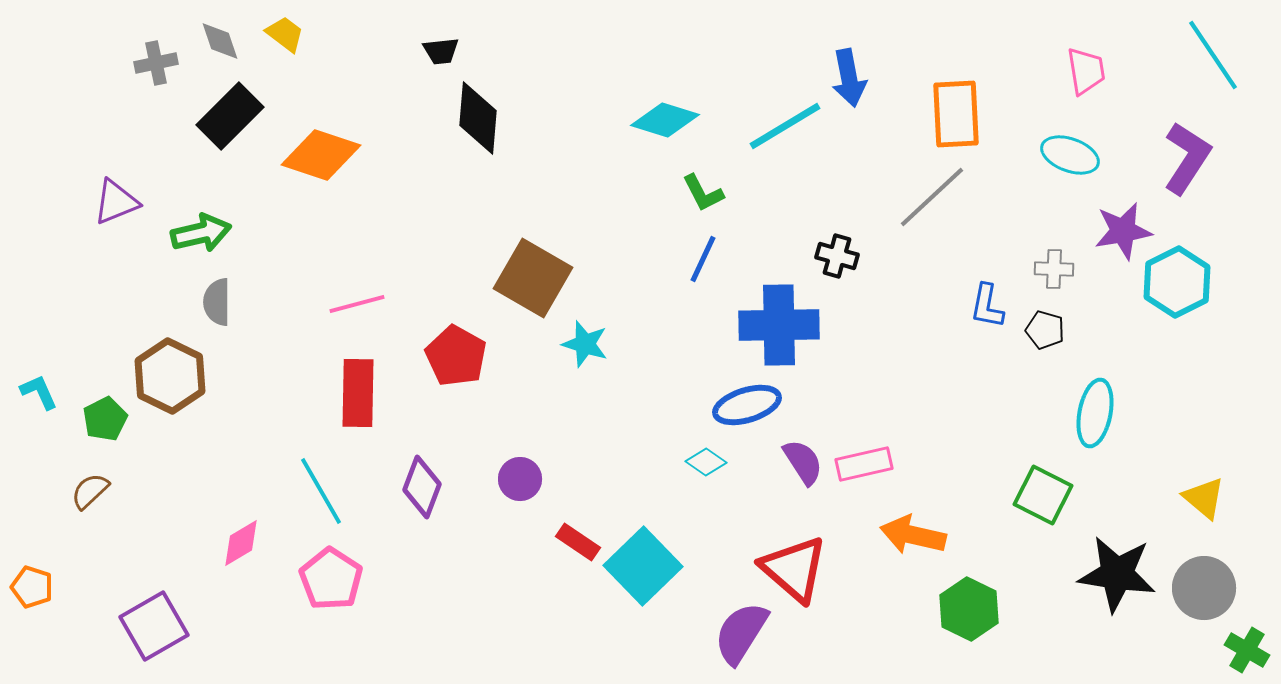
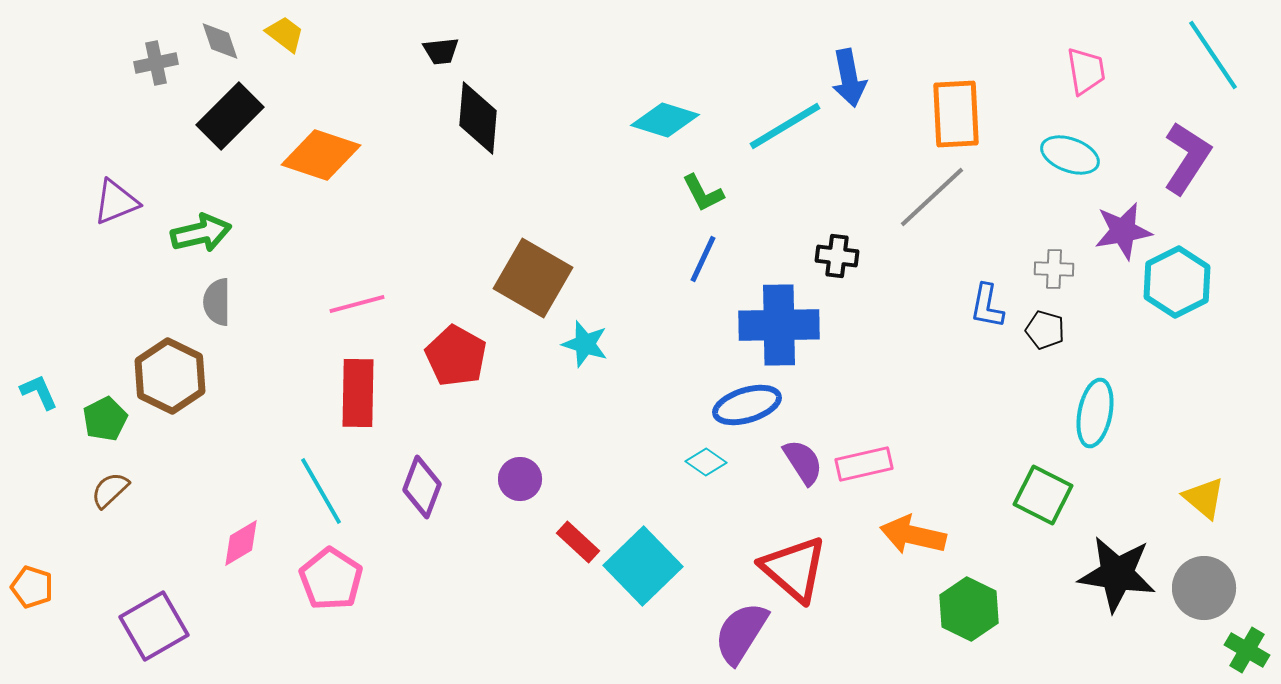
black cross at (837, 256): rotated 9 degrees counterclockwise
brown semicircle at (90, 491): moved 20 px right, 1 px up
red rectangle at (578, 542): rotated 9 degrees clockwise
